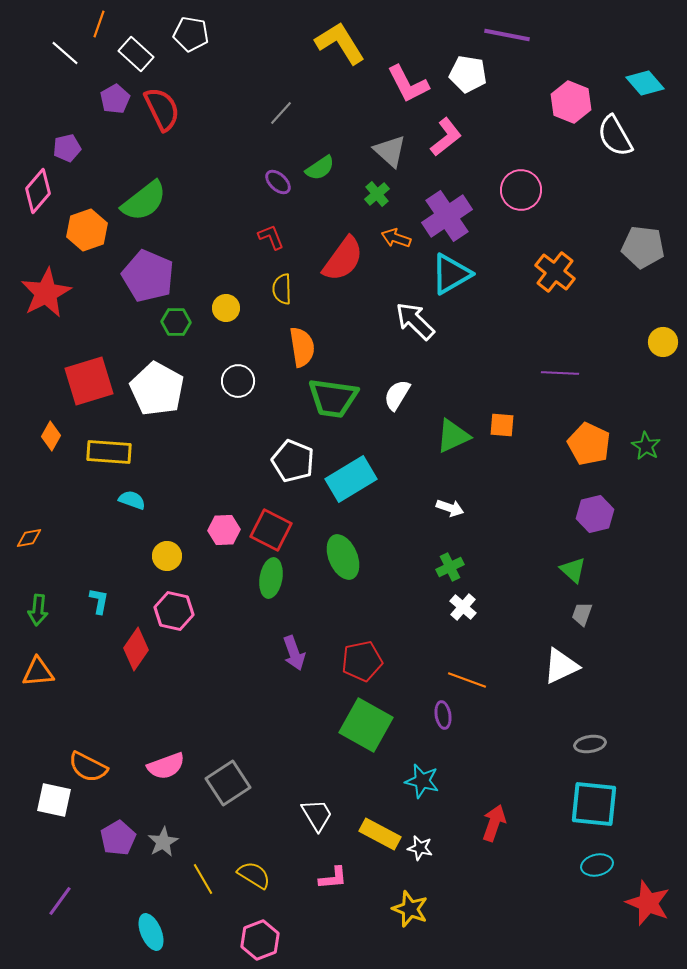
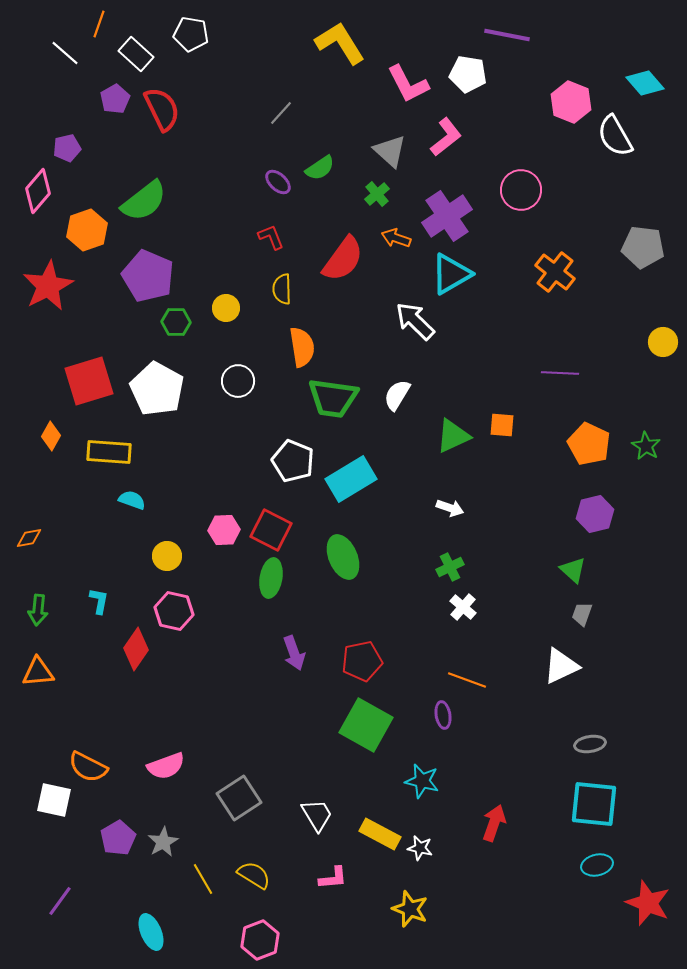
red star at (46, 293): moved 2 px right, 7 px up
gray square at (228, 783): moved 11 px right, 15 px down
